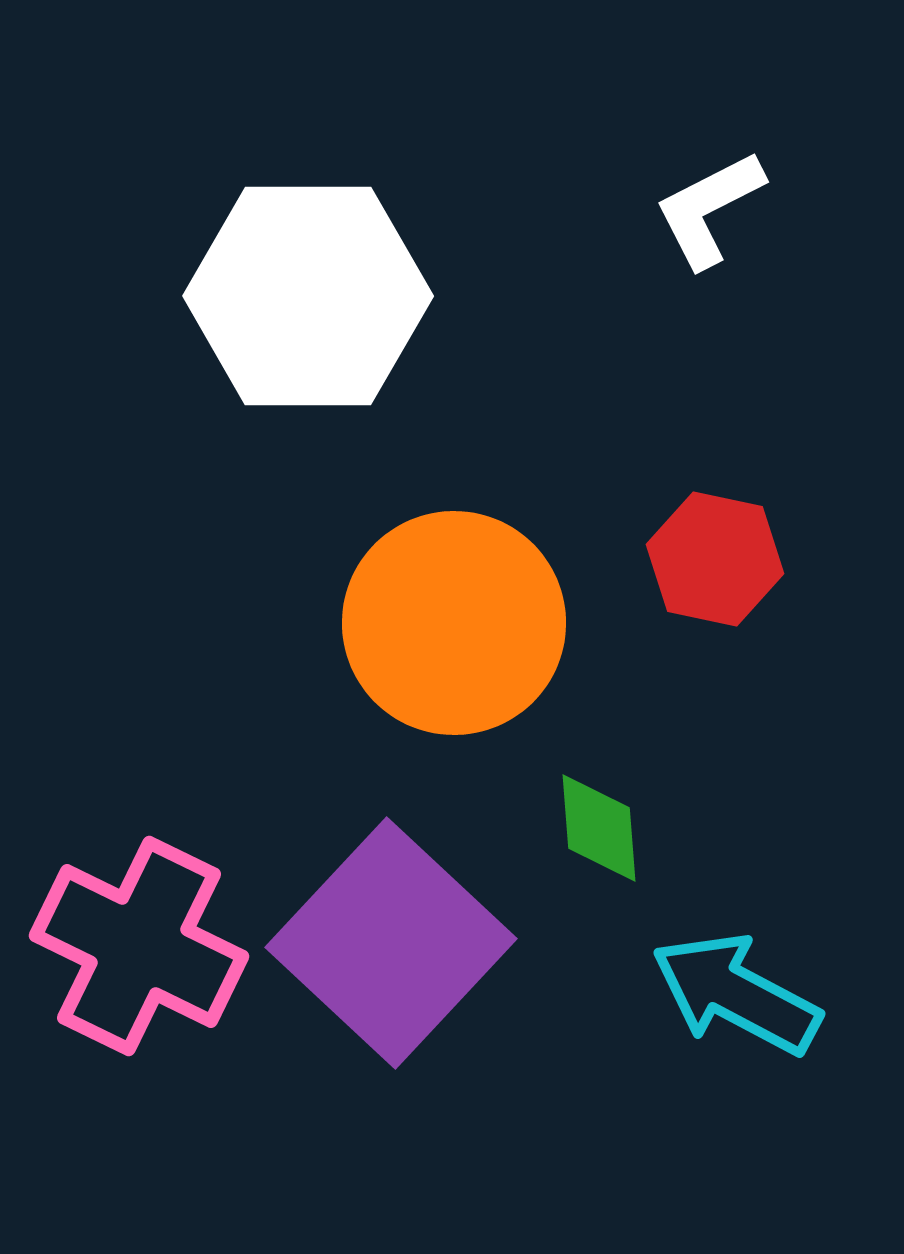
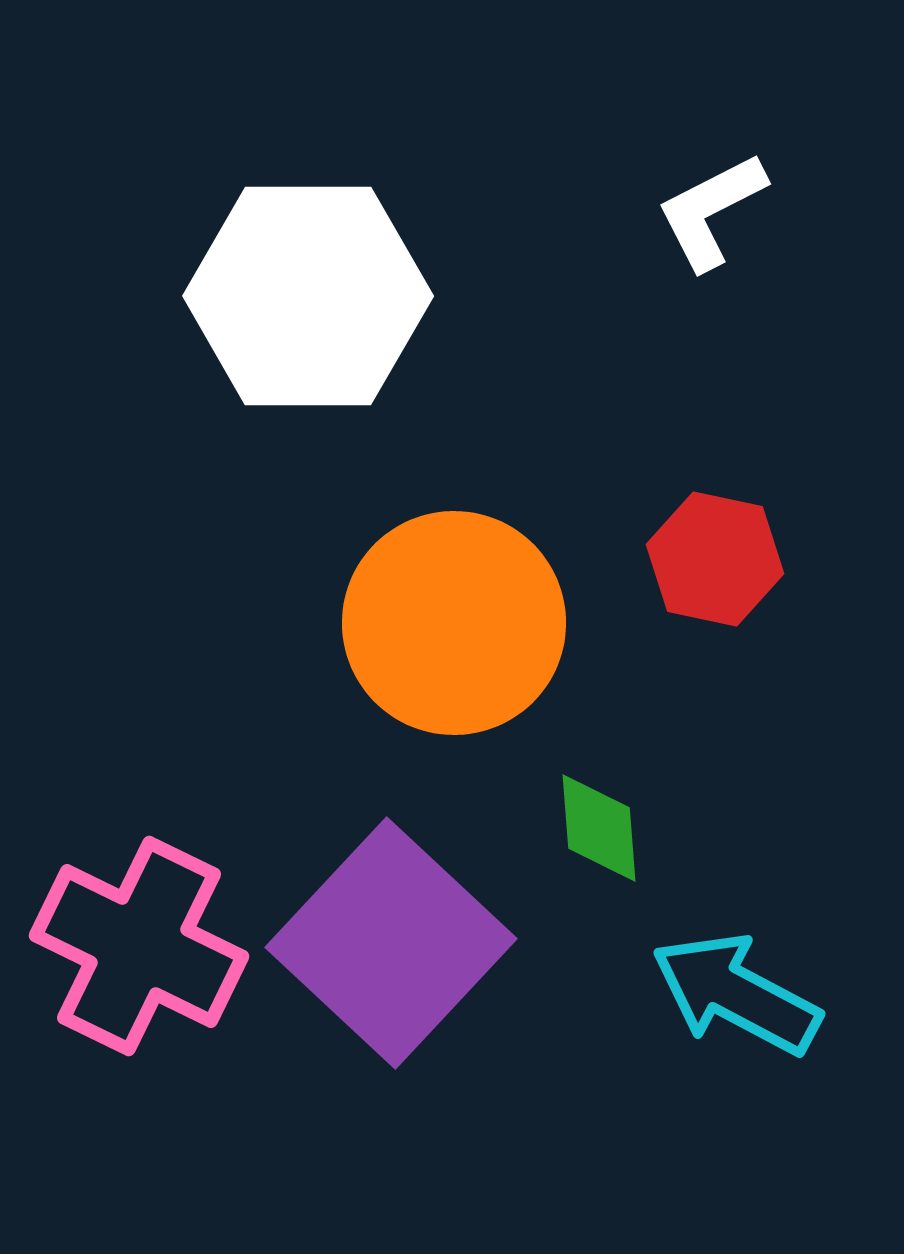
white L-shape: moved 2 px right, 2 px down
